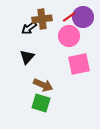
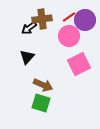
purple circle: moved 2 px right, 3 px down
pink square: rotated 15 degrees counterclockwise
